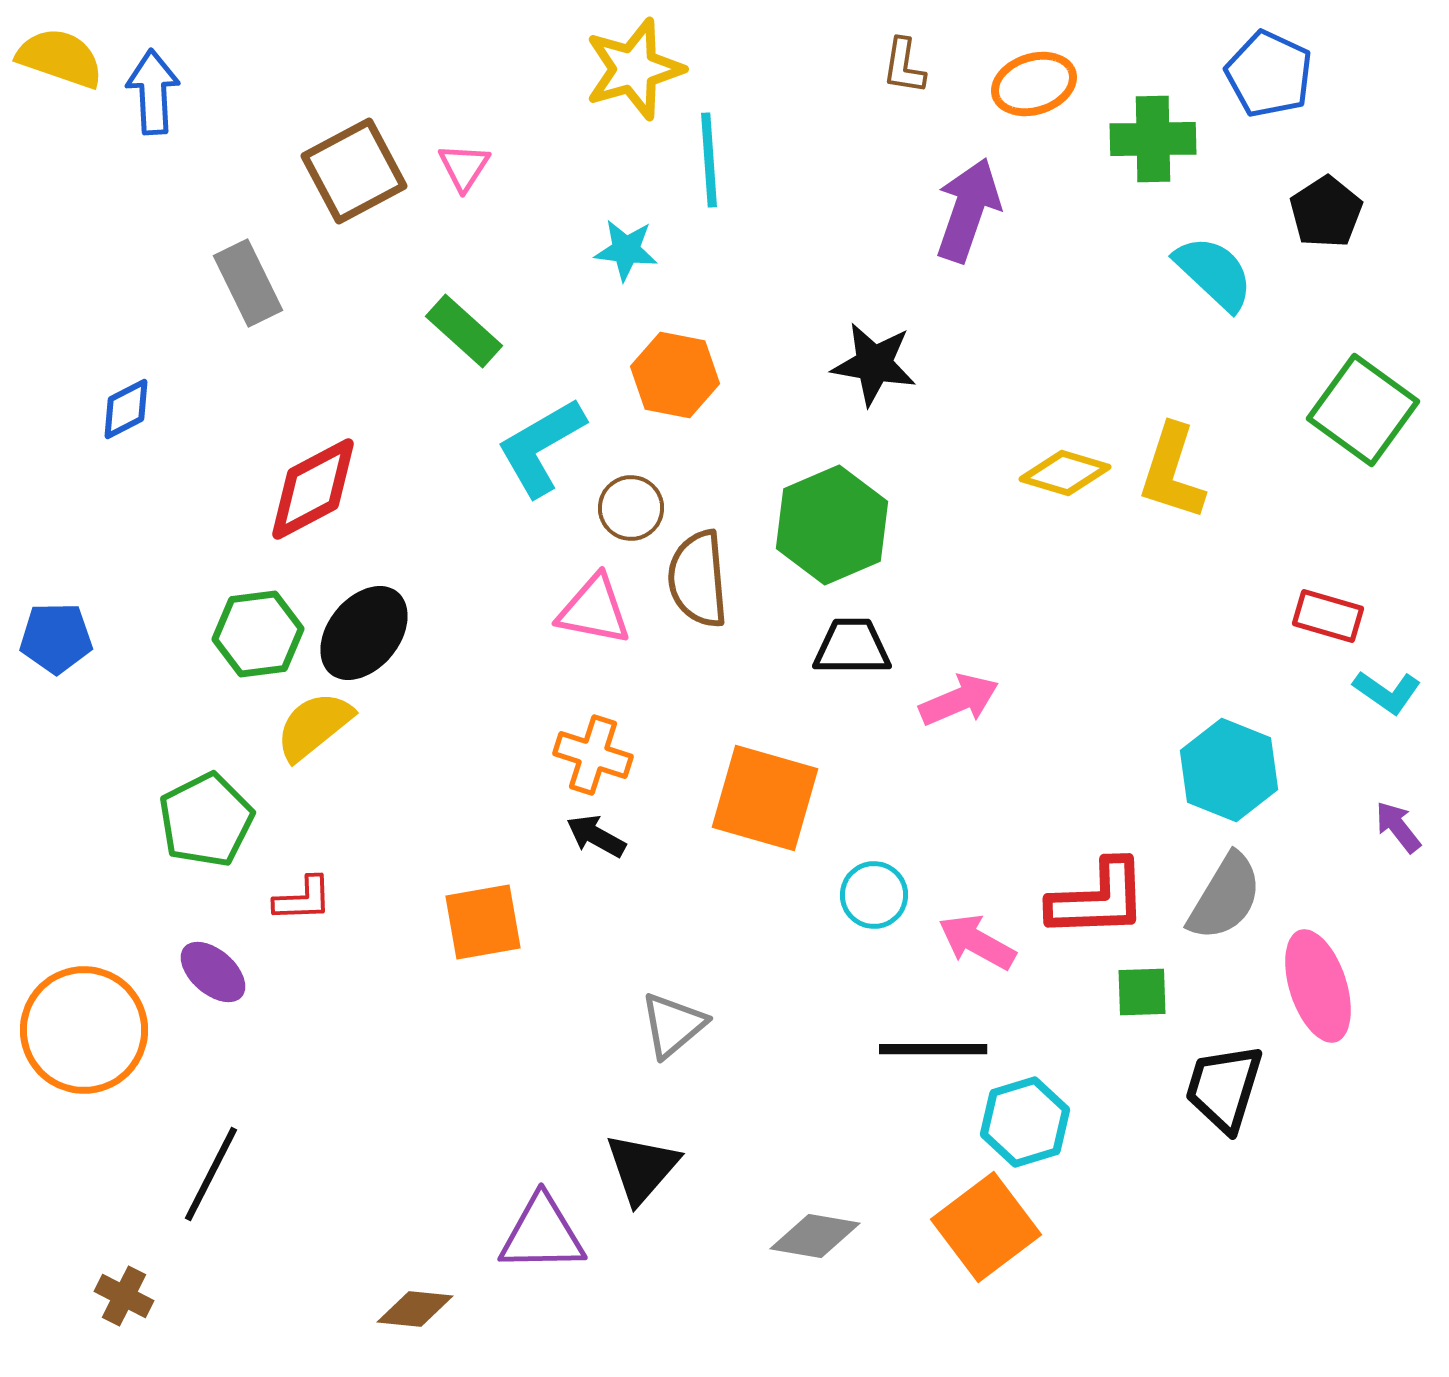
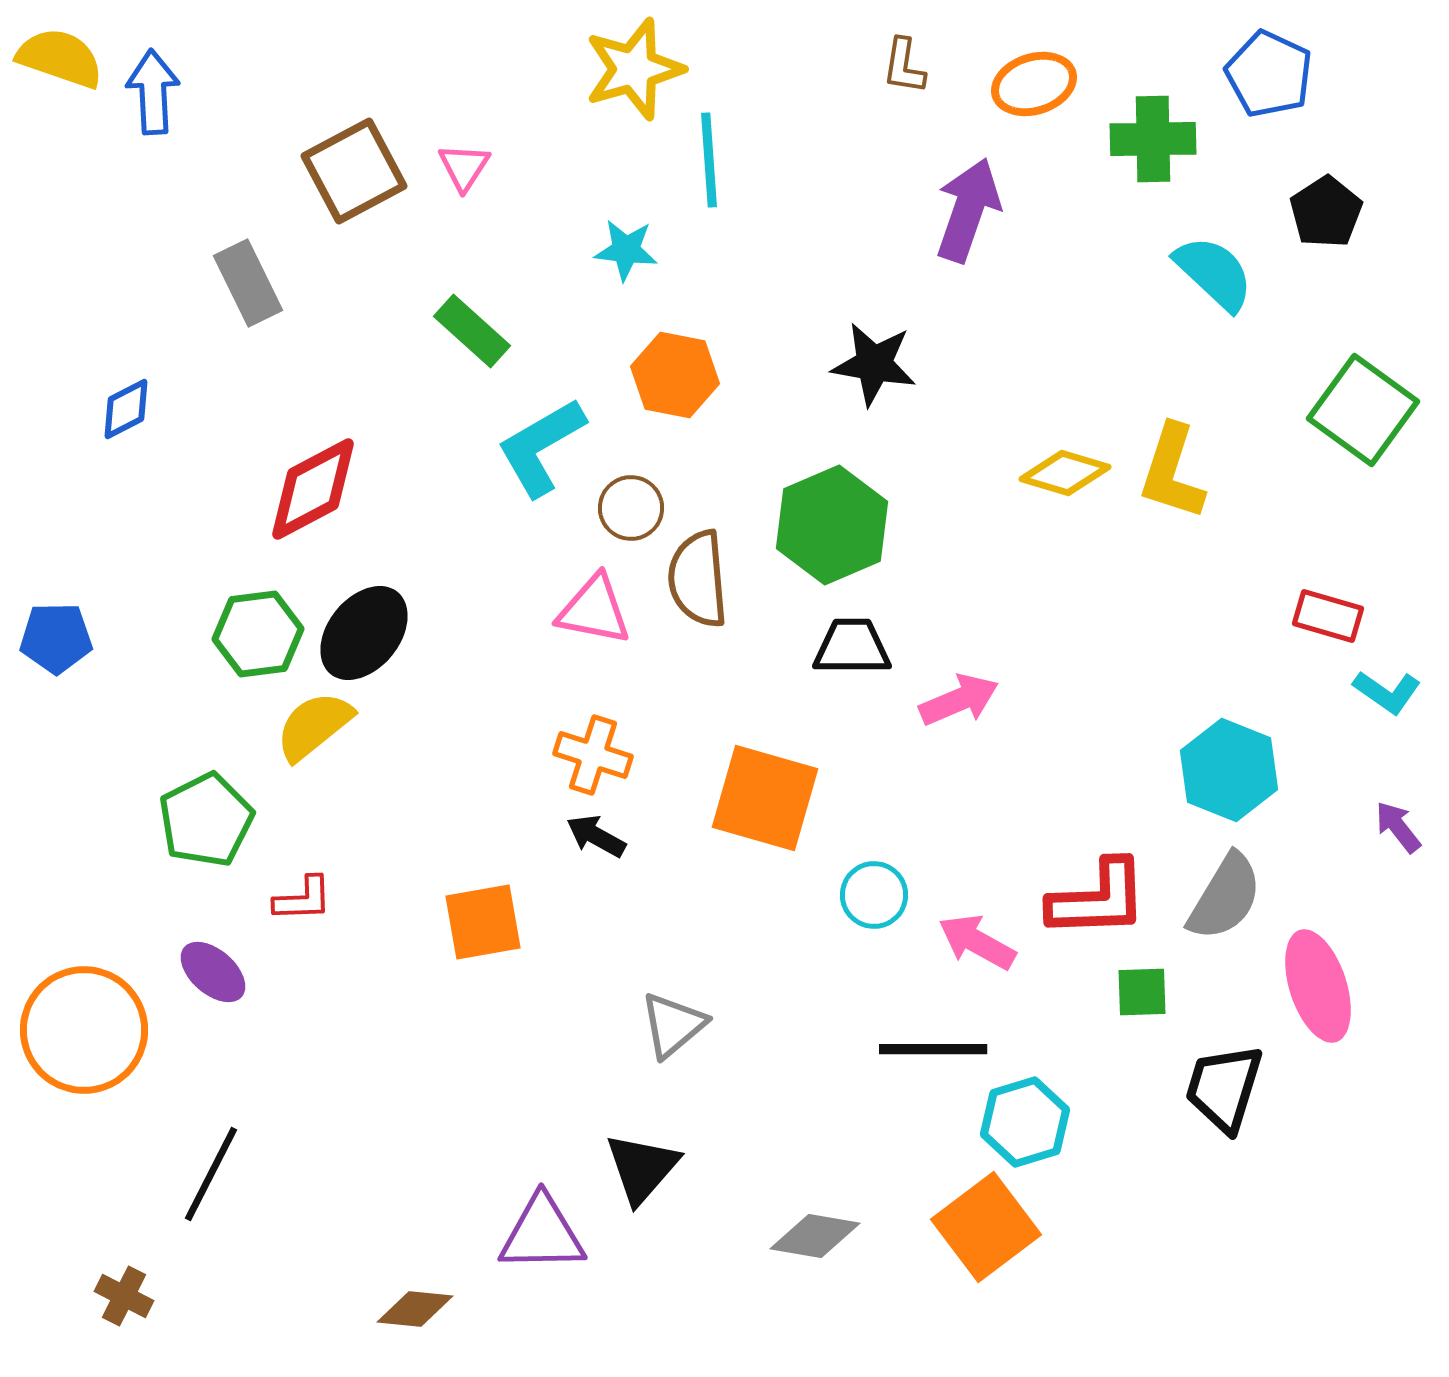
green rectangle at (464, 331): moved 8 px right
